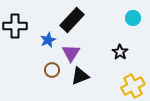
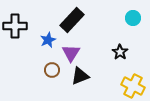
yellow cross: rotated 35 degrees counterclockwise
